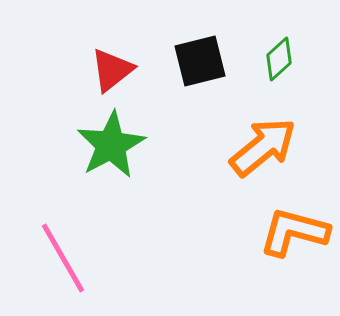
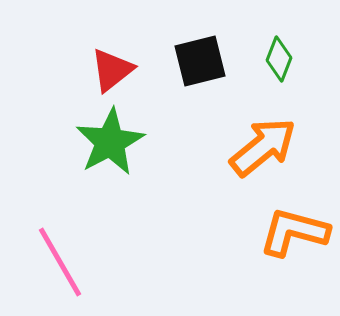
green diamond: rotated 27 degrees counterclockwise
green star: moved 1 px left, 3 px up
pink line: moved 3 px left, 4 px down
